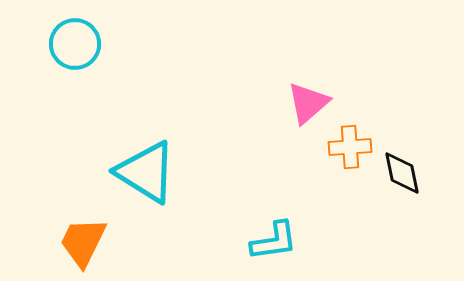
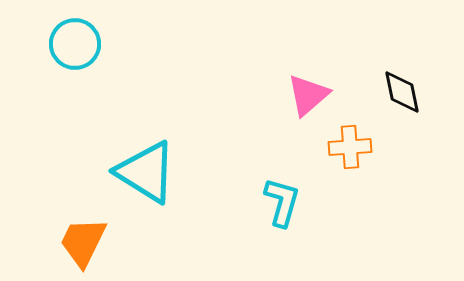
pink triangle: moved 8 px up
black diamond: moved 81 px up
cyan L-shape: moved 8 px right, 39 px up; rotated 66 degrees counterclockwise
